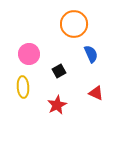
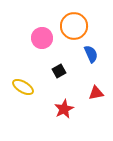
orange circle: moved 2 px down
pink circle: moved 13 px right, 16 px up
yellow ellipse: rotated 55 degrees counterclockwise
red triangle: rotated 35 degrees counterclockwise
red star: moved 7 px right, 4 px down
